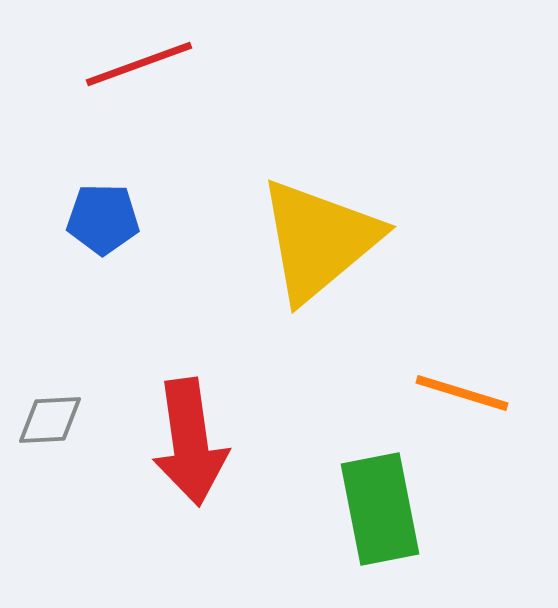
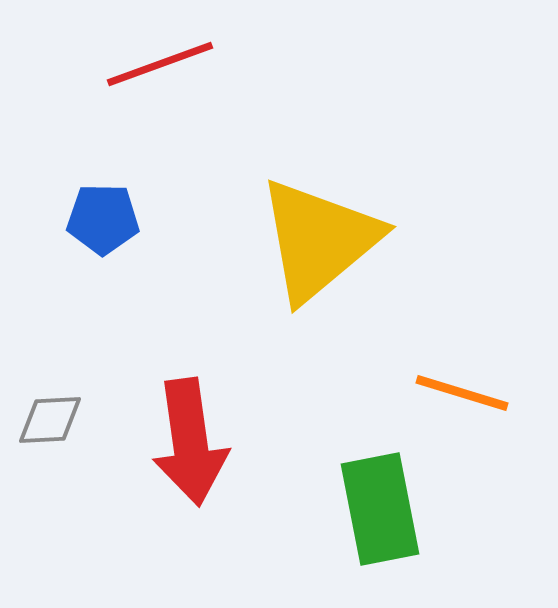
red line: moved 21 px right
